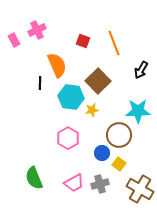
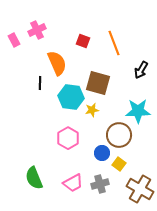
orange semicircle: moved 2 px up
brown square: moved 2 px down; rotated 30 degrees counterclockwise
pink trapezoid: moved 1 px left
